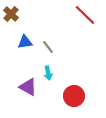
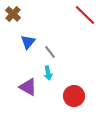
brown cross: moved 2 px right
blue triangle: moved 3 px right; rotated 42 degrees counterclockwise
gray line: moved 2 px right, 5 px down
